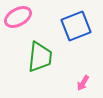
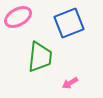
blue square: moved 7 px left, 3 px up
pink arrow: moved 13 px left; rotated 28 degrees clockwise
